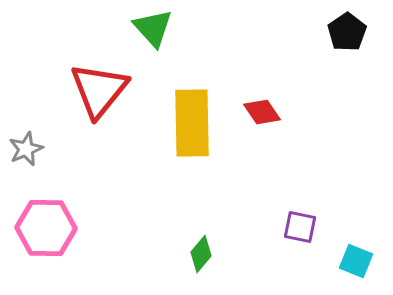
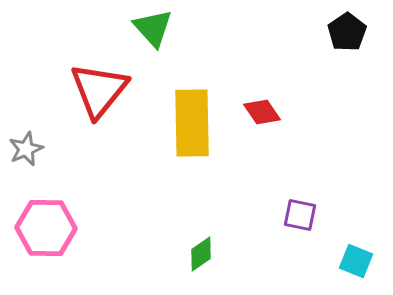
purple square: moved 12 px up
green diamond: rotated 15 degrees clockwise
